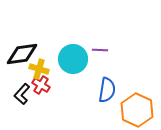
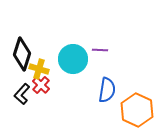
black diamond: rotated 64 degrees counterclockwise
red cross: rotated 12 degrees clockwise
